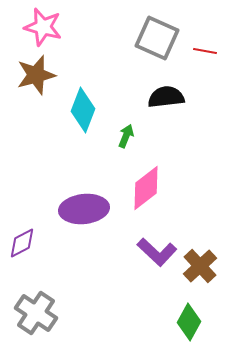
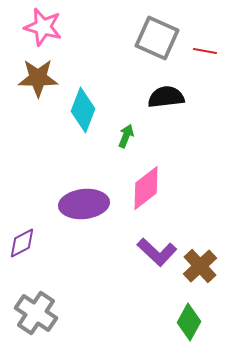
brown star: moved 2 px right, 3 px down; rotated 15 degrees clockwise
purple ellipse: moved 5 px up
